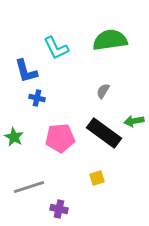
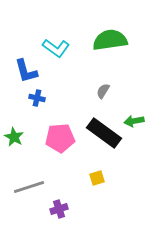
cyan L-shape: rotated 28 degrees counterclockwise
purple cross: rotated 30 degrees counterclockwise
